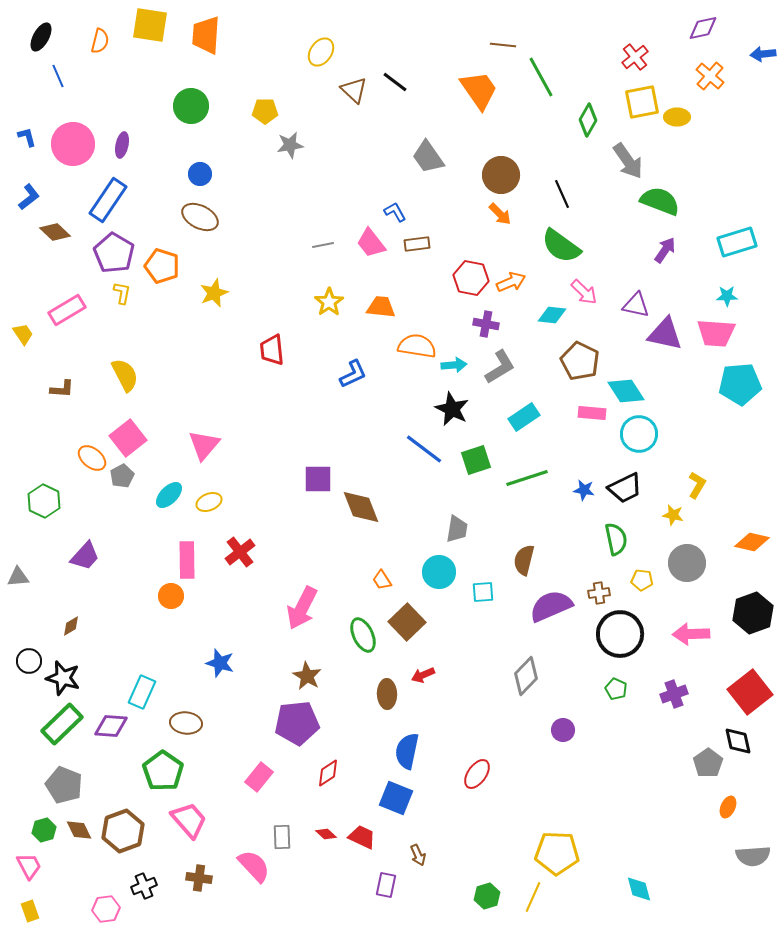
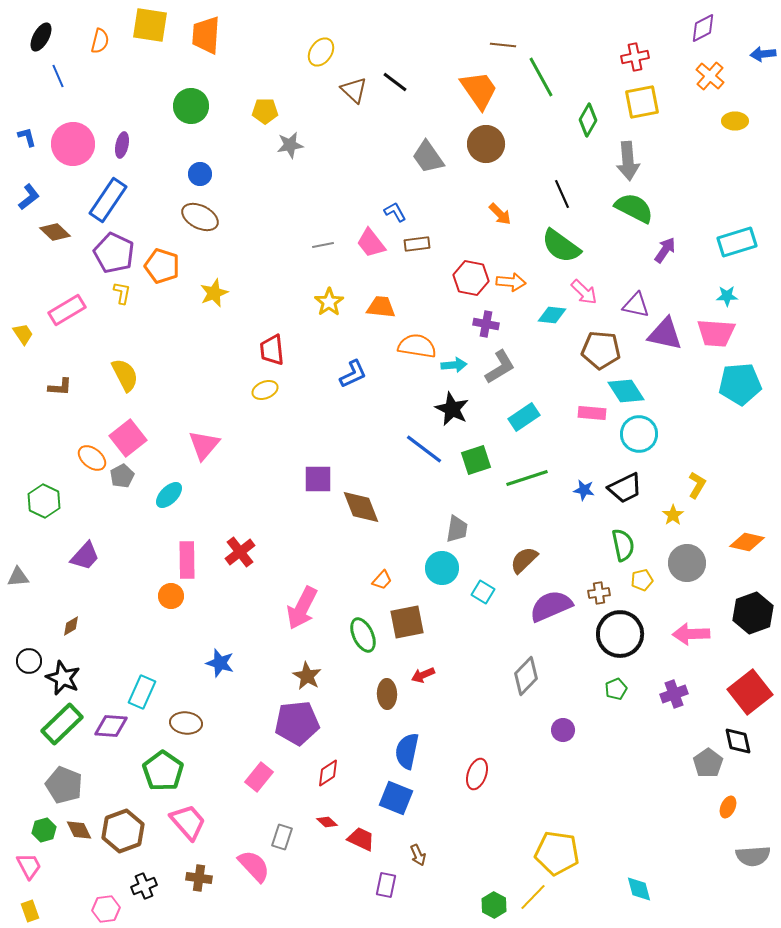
purple diamond at (703, 28): rotated 16 degrees counterclockwise
red cross at (635, 57): rotated 28 degrees clockwise
yellow ellipse at (677, 117): moved 58 px right, 4 px down
gray arrow at (628, 161): rotated 30 degrees clockwise
brown circle at (501, 175): moved 15 px left, 31 px up
green semicircle at (660, 201): moved 26 px left, 7 px down; rotated 6 degrees clockwise
purple pentagon at (114, 253): rotated 6 degrees counterclockwise
orange arrow at (511, 282): rotated 28 degrees clockwise
brown pentagon at (580, 361): moved 21 px right, 11 px up; rotated 21 degrees counterclockwise
brown L-shape at (62, 389): moved 2 px left, 2 px up
yellow ellipse at (209, 502): moved 56 px right, 112 px up
yellow star at (673, 515): rotated 25 degrees clockwise
green semicircle at (616, 539): moved 7 px right, 6 px down
orange diamond at (752, 542): moved 5 px left
brown semicircle at (524, 560): rotated 32 degrees clockwise
cyan circle at (439, 572): moved 3 px right, 4 px up
orange trapezoid at (382, 580): rotated 105 degrees counterclockwise
yellow pentagon at (642, 580): rotated 20 degrees counterclockwise
cyan square at (483, 592): rotated 35 degrees clockwise
brown square at (407, 622): rotated 33 degrees clockwise
black star at (63, 678): rotated 8 degrees clockwise
green pentagon at (616, 689): rotated 25 degrees clockwise
red ellipse at (477, 774): rotated 16 degrees counterclockwise
pink trapezoid at (189, 820): moved 1 px left, 2 px down
red diamond at (326, 834): moved 1 px right, 12 px up
gray rectangle at (282, 837): rotated 20 degrees clockwise
red trapezoid at (362, 837): moved 1 px left, 2 px down
yellow pentagon at (557, 853): rotated 6 degrees clockwise
green hexagon at (487, 896): moved 7 px right, 9 px down; rotated 15 degrees counterclockwise
yellow line at (533, 897): rotated 20 degrees clockwise
